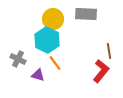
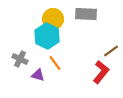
cyan hexagon: moved 4 px up
brown line: moved 2 px right; rotated 63 degrees clockwise
gray cross: moved 2 px right
red L-shape: moved 1 px down
